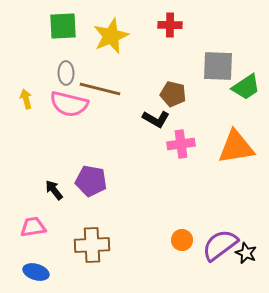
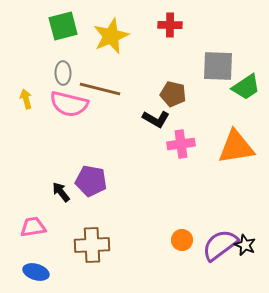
green square: rotated 12 degrees counterclockwise
gray ellipse: moved 3 px left
black arrow: moved 7 px right, 2 px down
black star: moved 1 px left, 8 px up
